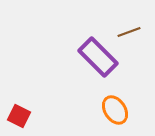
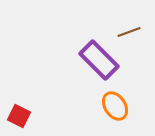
purple rectangle: moved 1 px right, 3 px down
orange ellipse: moved 4 px up
